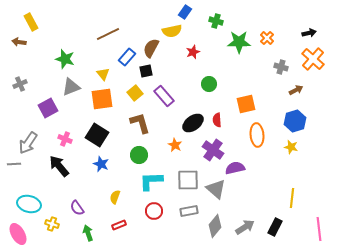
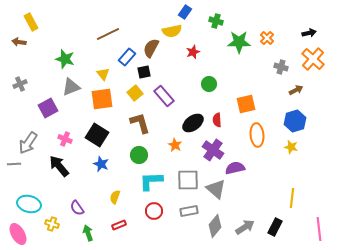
black square at (146, 71): moved 2 px left, 1 px down
